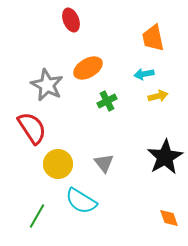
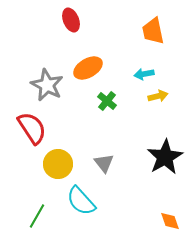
orange trapezoid: moved 7 px up
green cross: rotated 24 degrees counterclockwise
cyan semicircle: rotated 16 degrees clockwise
orange diamond: moved 1 px right, 3 px down
